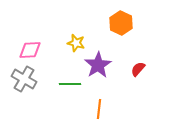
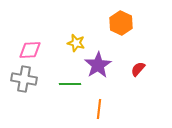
gray cross: rotated 20 degrees counterclockwise
